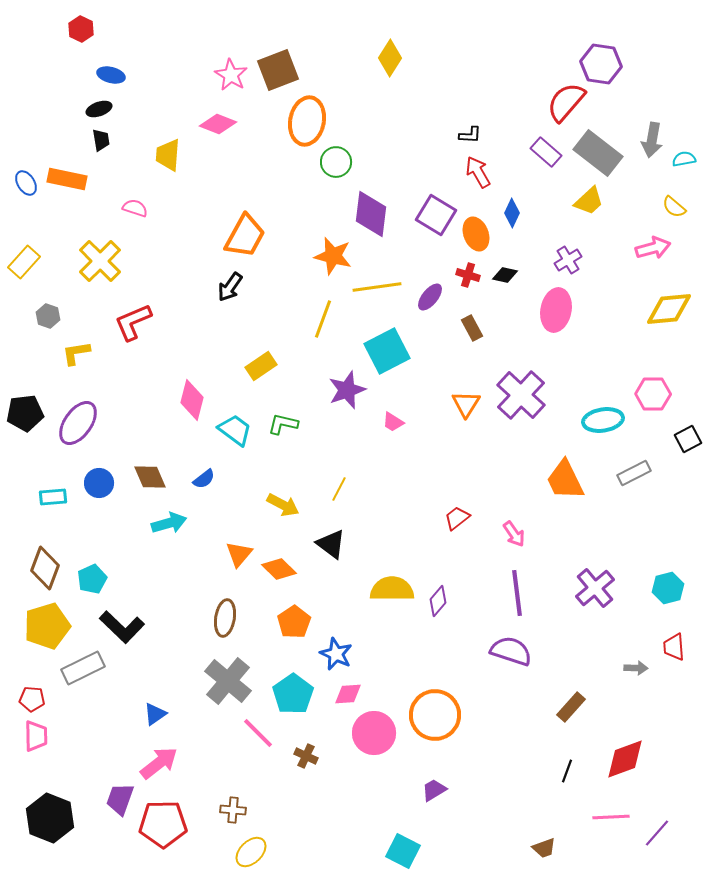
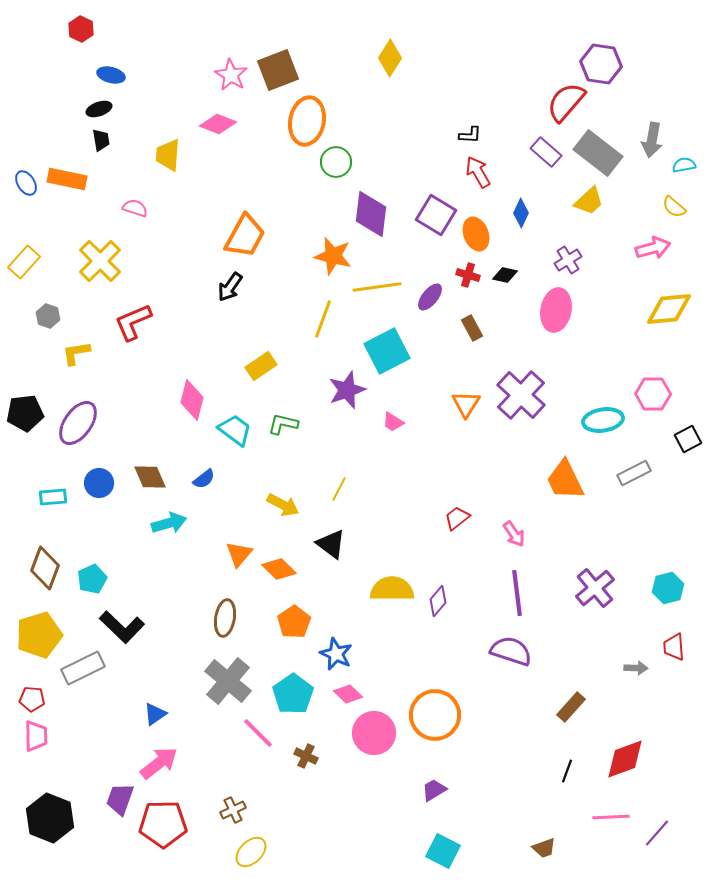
cyan semicircle at (684, 159): moved 6 px down
blue diamond at (512, 213): moved 9 px right
yellow pentagon at (47, 626): moved 8 px left, 9 px down
pink diamond at (348, 694): rotated 48 degrees clockwise
brown cross at (233, 810): rotated 30 degrees counterclockwise
cyan square at (403, 851): moved 40 px right
